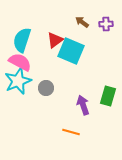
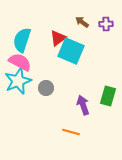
red triangle: moved 3 px right, 2 px up
